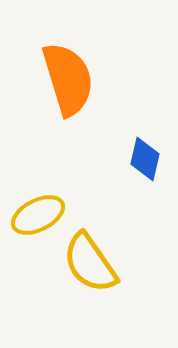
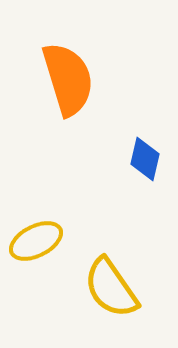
yellow ellipse: moved 2 px left, 26 px down
yellow semicircle: moved 21 px right, 25 px down
